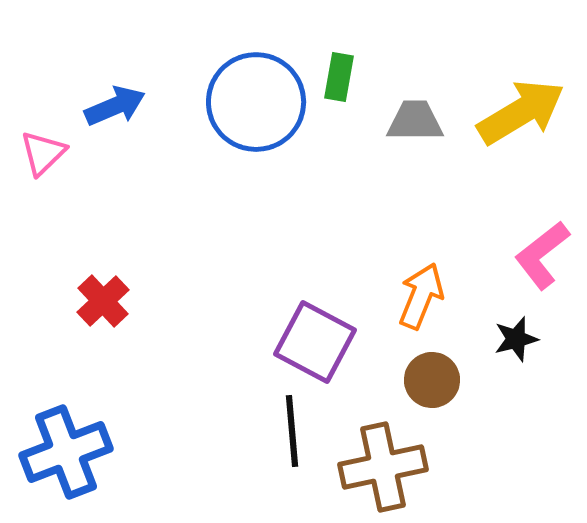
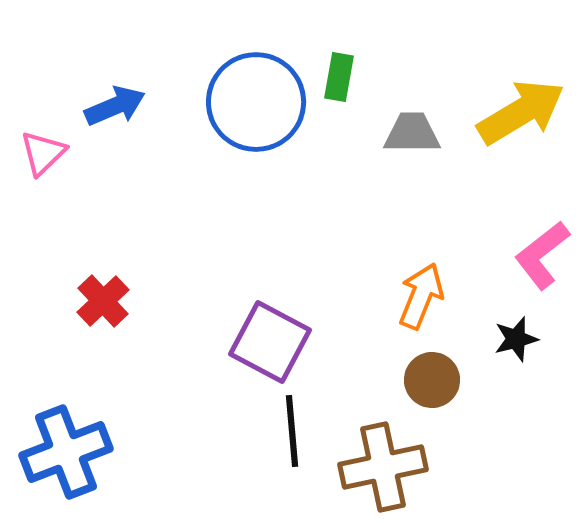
gray trapezoid: moved 3 px left, 12 px down
purple square: moved 45 px left
